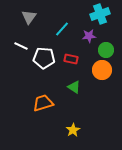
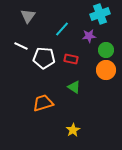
gray triangle: moved 1 px left, 1 px up
orange circle: moved 4 px right
